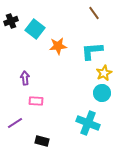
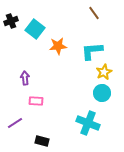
yellow star: moved 1 px up
